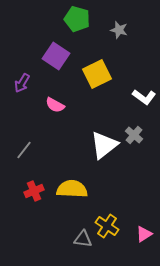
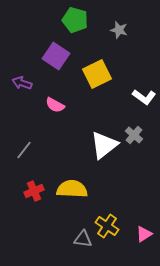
green pentagon: moved 2 px left, 1 px down
purple arrow: rotated 78 degrees clockwise
